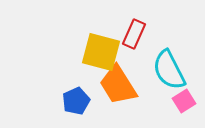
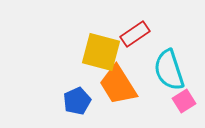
red rectangle: moved 1 px right; rotated 32 degrees clockwise
cyan semicircle: rotated 9 degrees clockwise
blue pentagon: moved 1 px right
